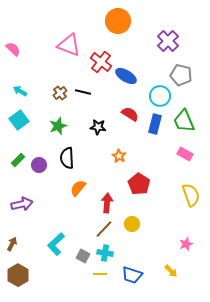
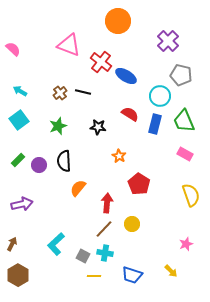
black semicircle: moved 3 px left, 3 px down
yellow line: moved 6 px left, 2 px down
